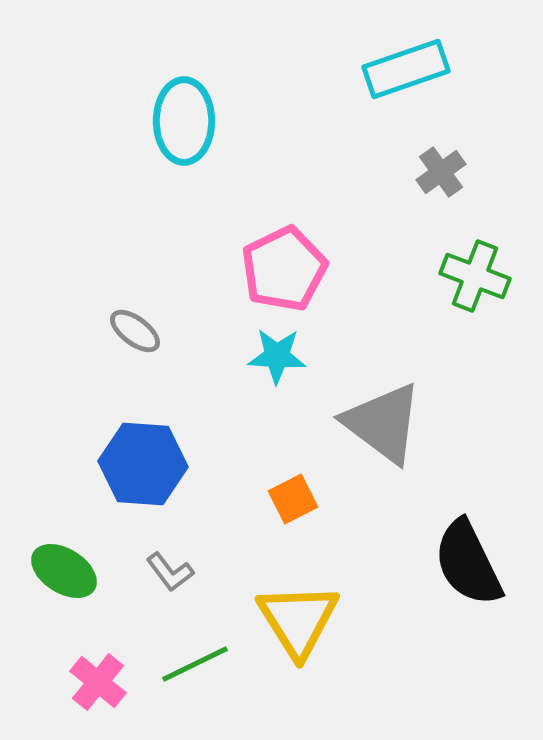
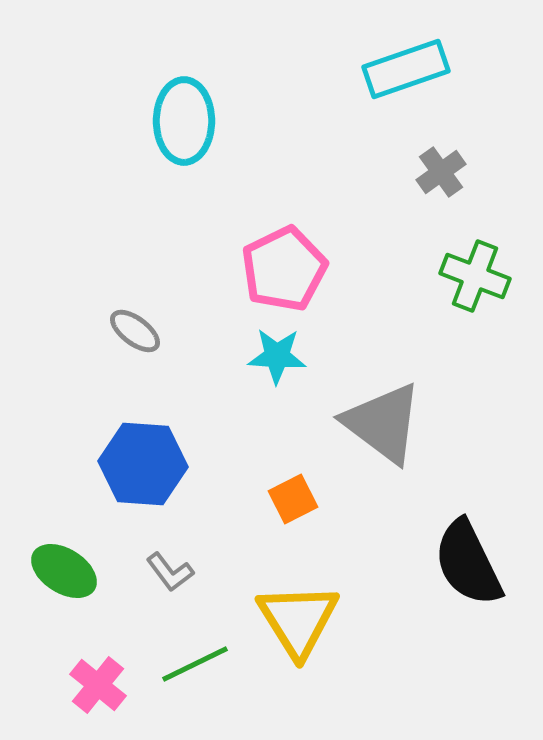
pink cross: moved 3 px down
